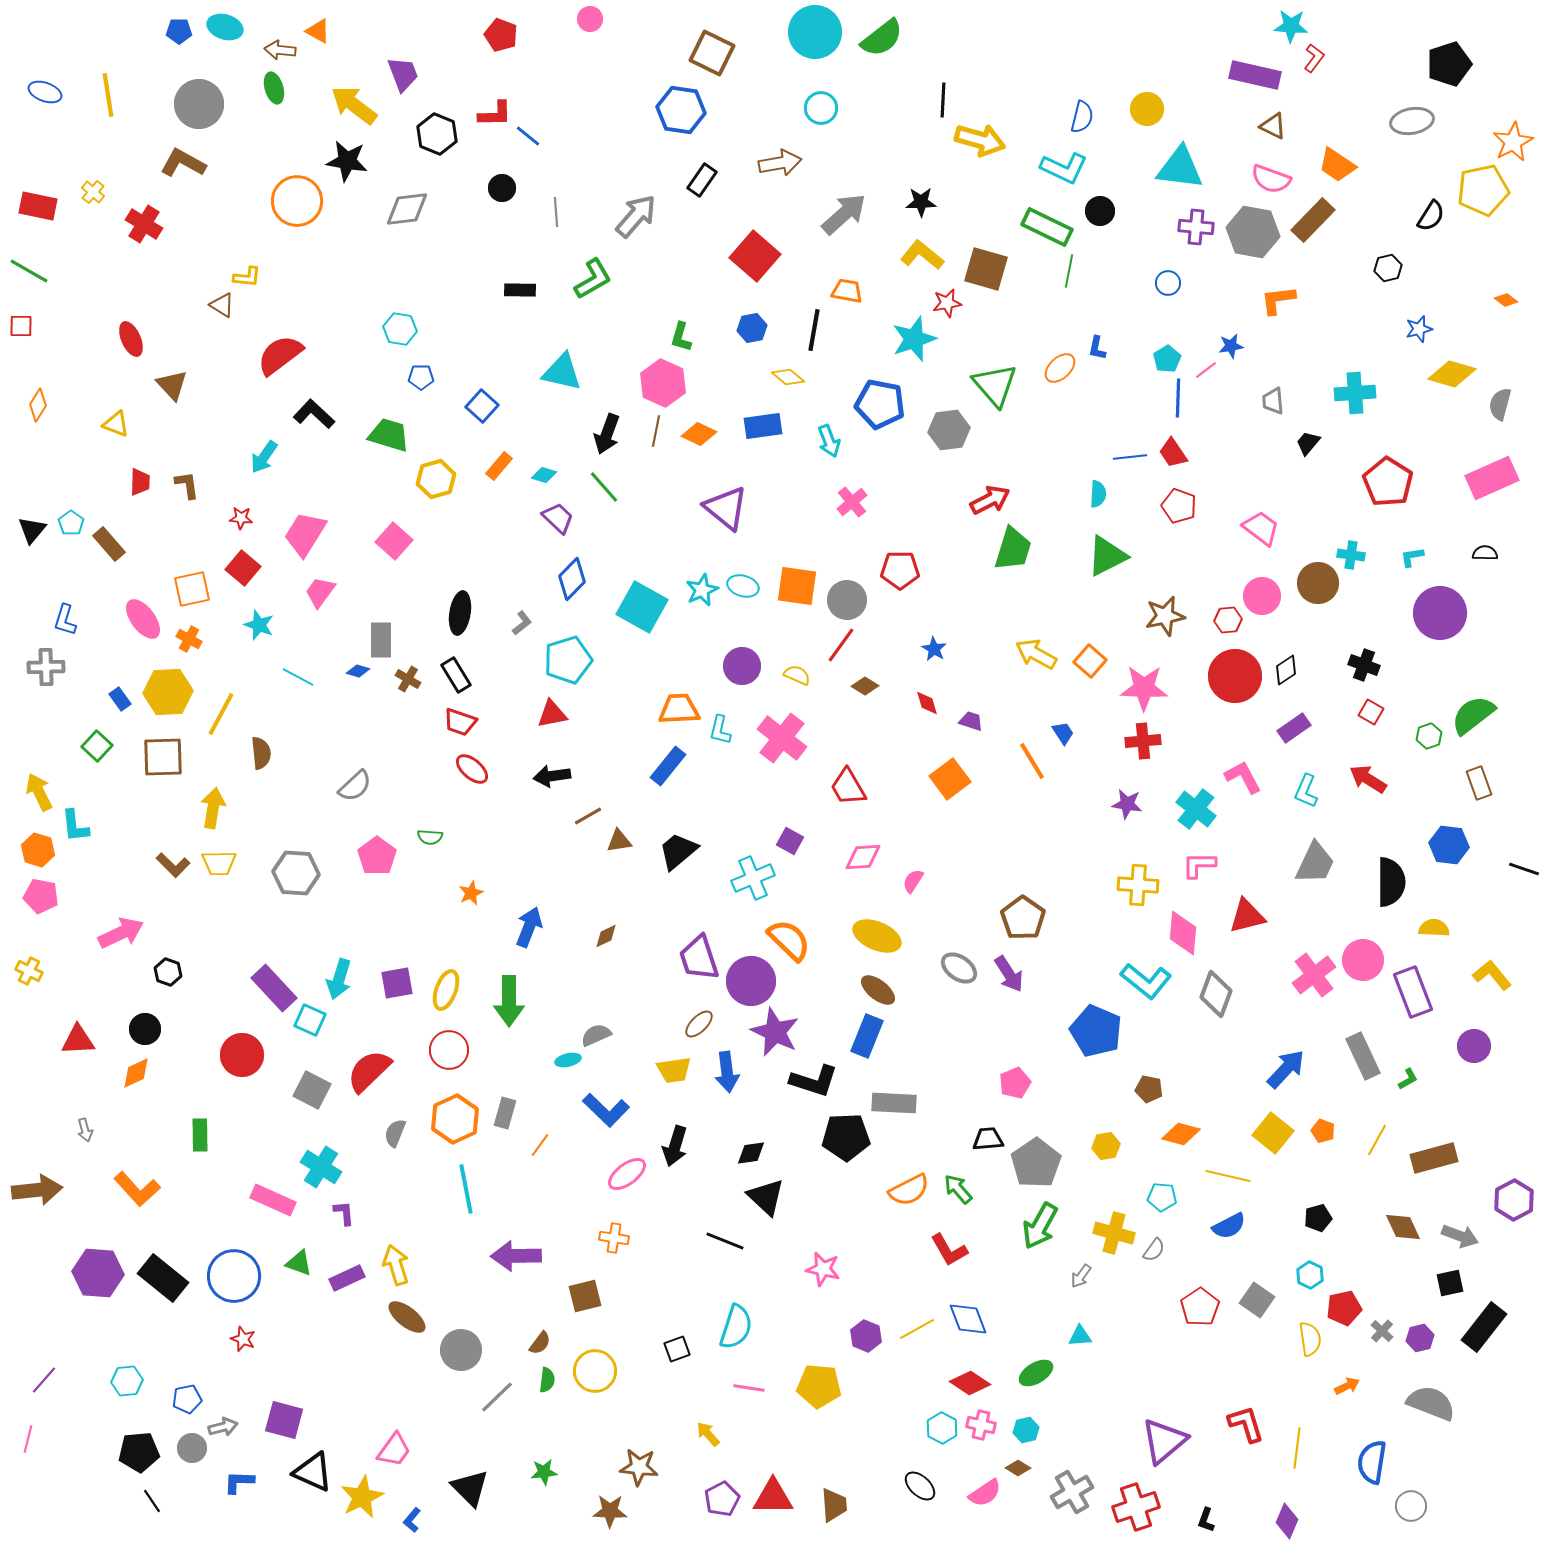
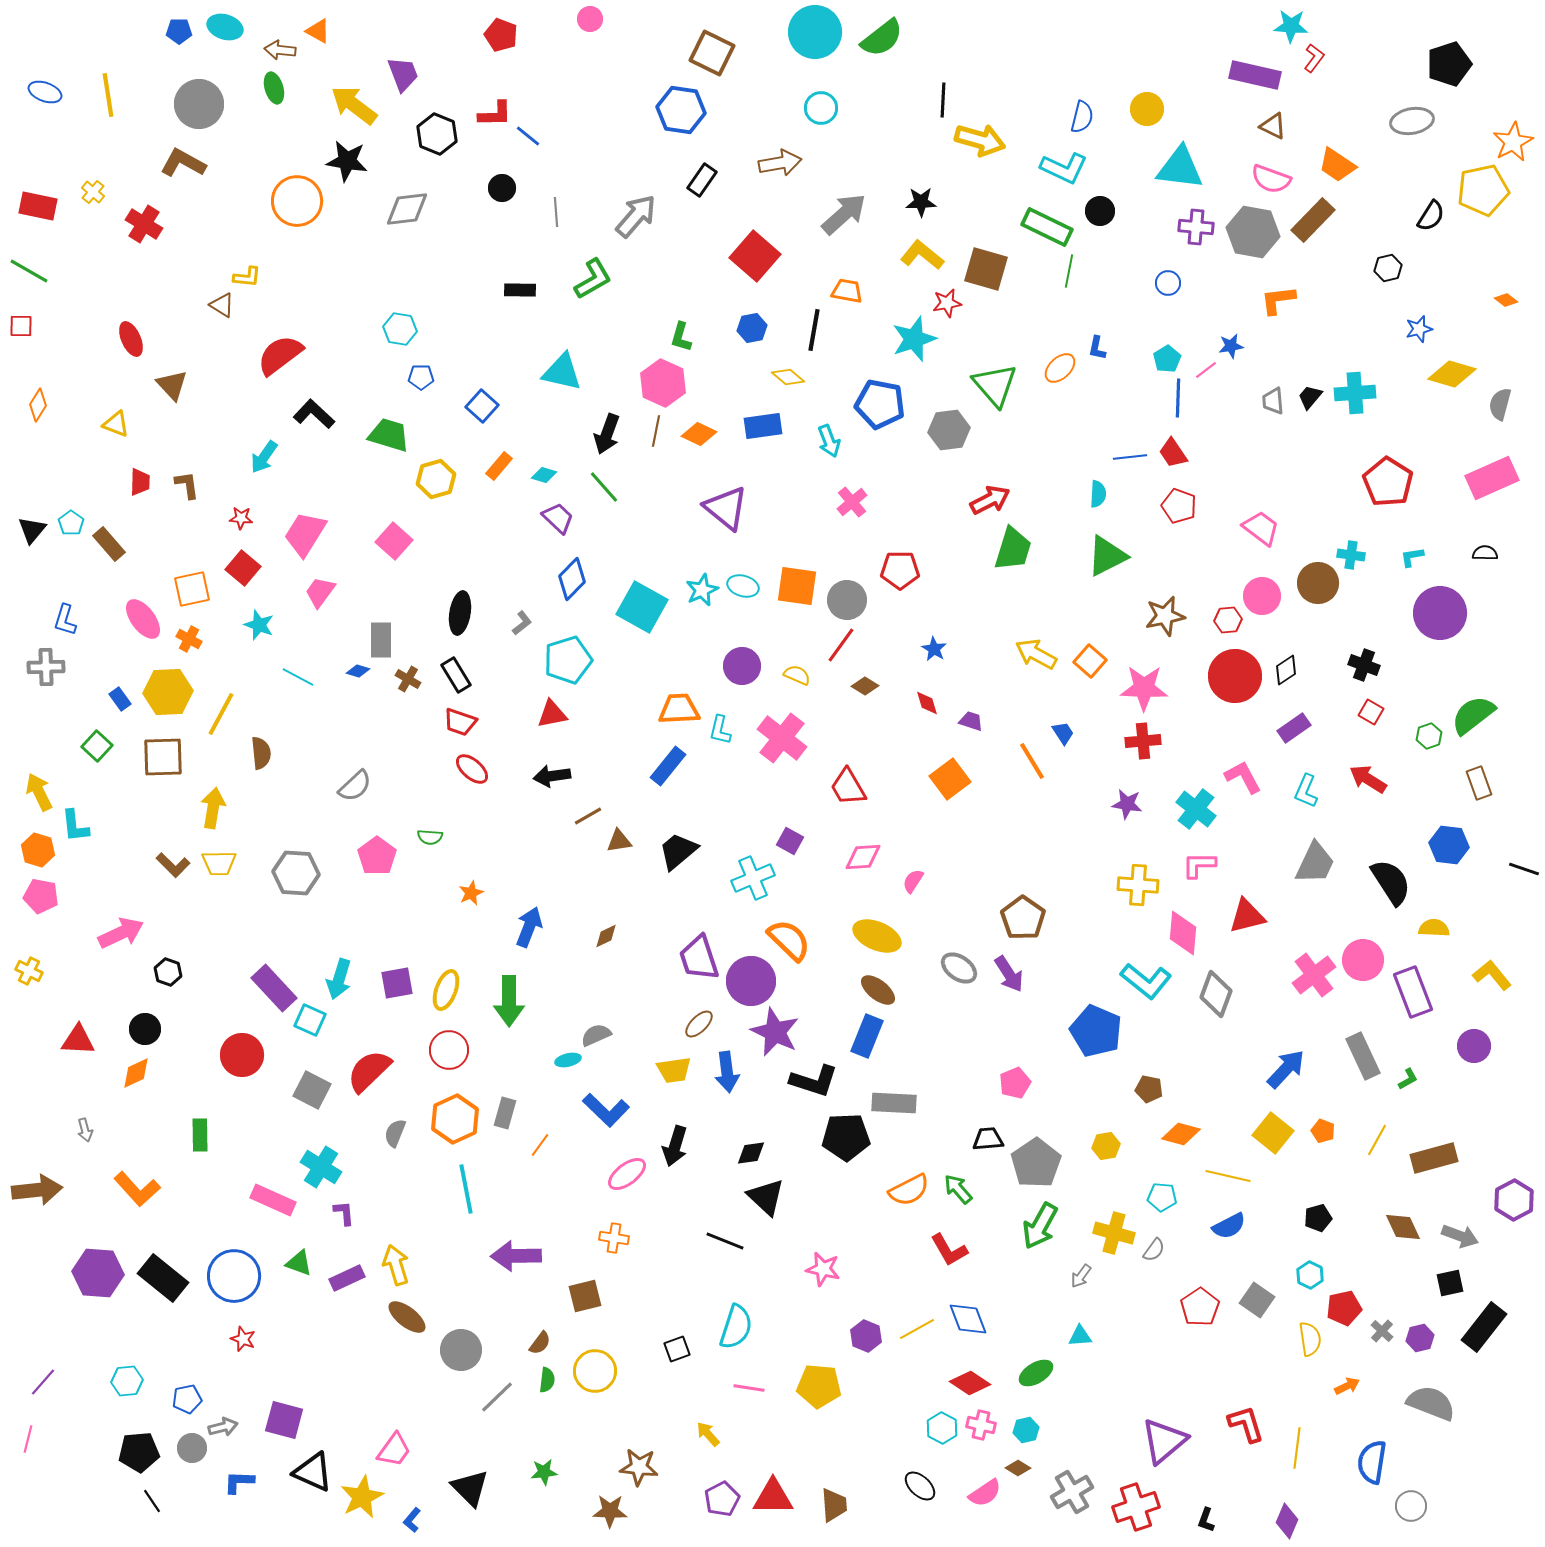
black trapezoid at (1308, 443): moved 2 px right, 46 px up
black semicircle at (1391, 882): rotated 33 degrees counterclockwise
red triangle at (78, 1040): rotated 6 degrees clockwise
purple line at (44, 1380): moved 1 px left, 2 px down
